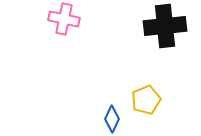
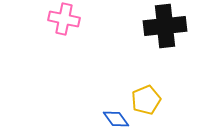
blue diamond: moved 4 px right; rotated 60 degrees counterclockwise
